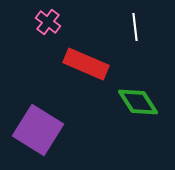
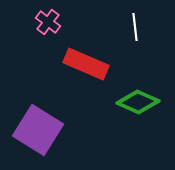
green diamond: rotated 33 degrees counterclockwise
